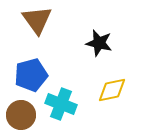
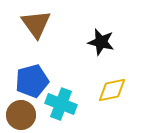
brown triangle: moved 1 px left, 4 px down
black star: moved 2 px right, 1 px up
blue pentagon: moved 1 px right, 6 px down
